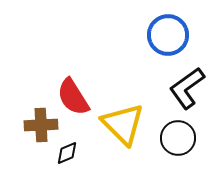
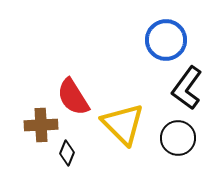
blue circle: moved 2 px left, 5 px down
black L-shape: rotated 18 degrees counterclockwise
black diamond: rotated 45 degrees counterclockwise
